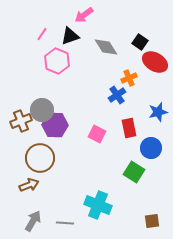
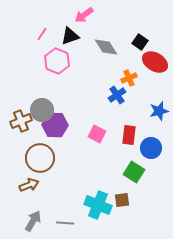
blue star: moved 1 px right, 1 px up
red rectangle: moved 7 px down; rotated 18 degrees clockwise
brown square: moved 30 px left, 21 px up
